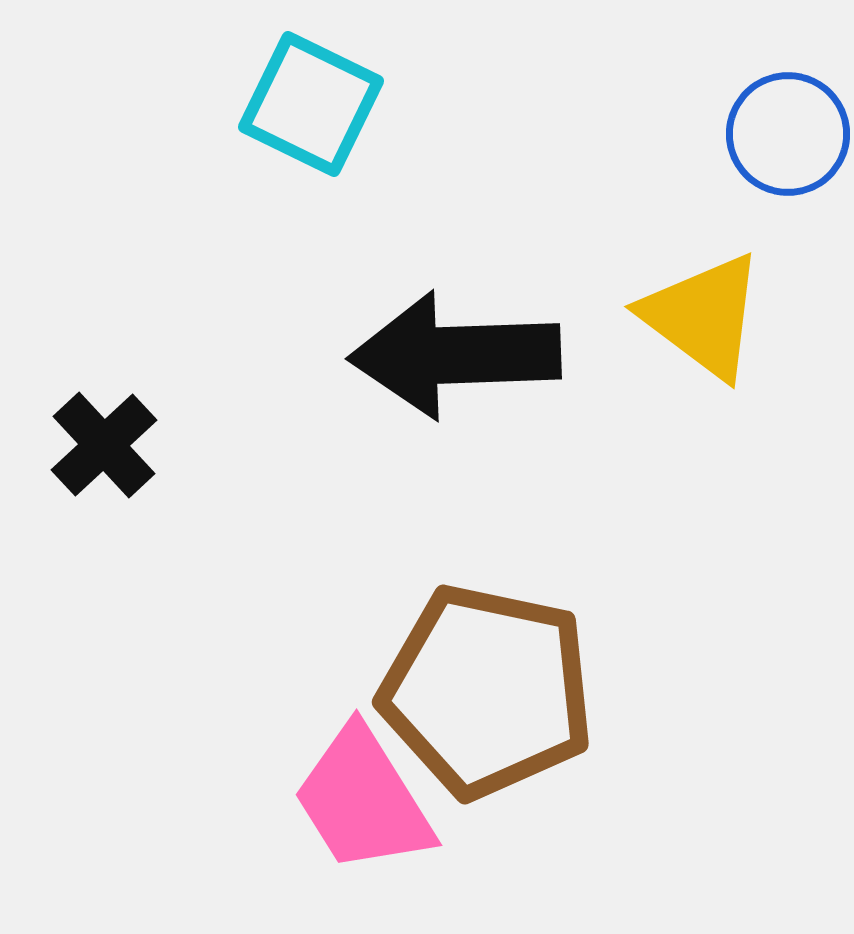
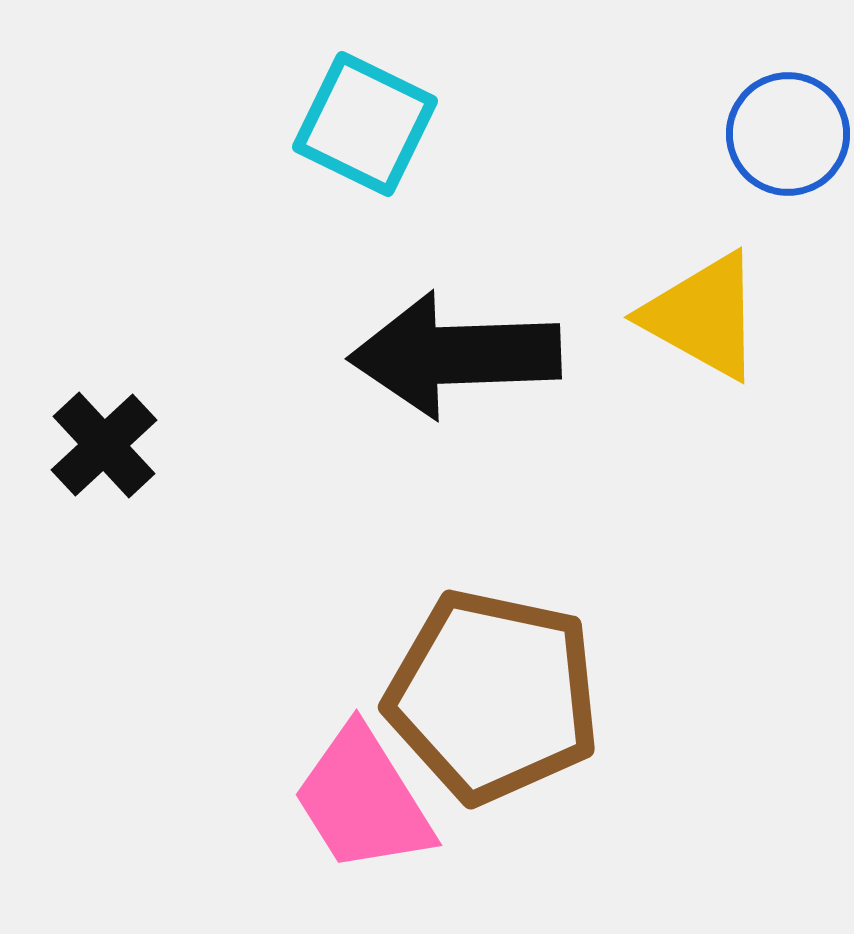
cyan square: moved 54 px right, 20 px down
yellow triangle: rotated 8 degrees counterclockwise
brown pentagon: moved 6 px right, 5 px down
